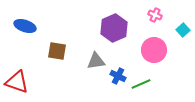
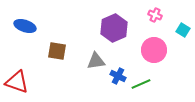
cyan square: rotated 16 degrees counterclockwise
